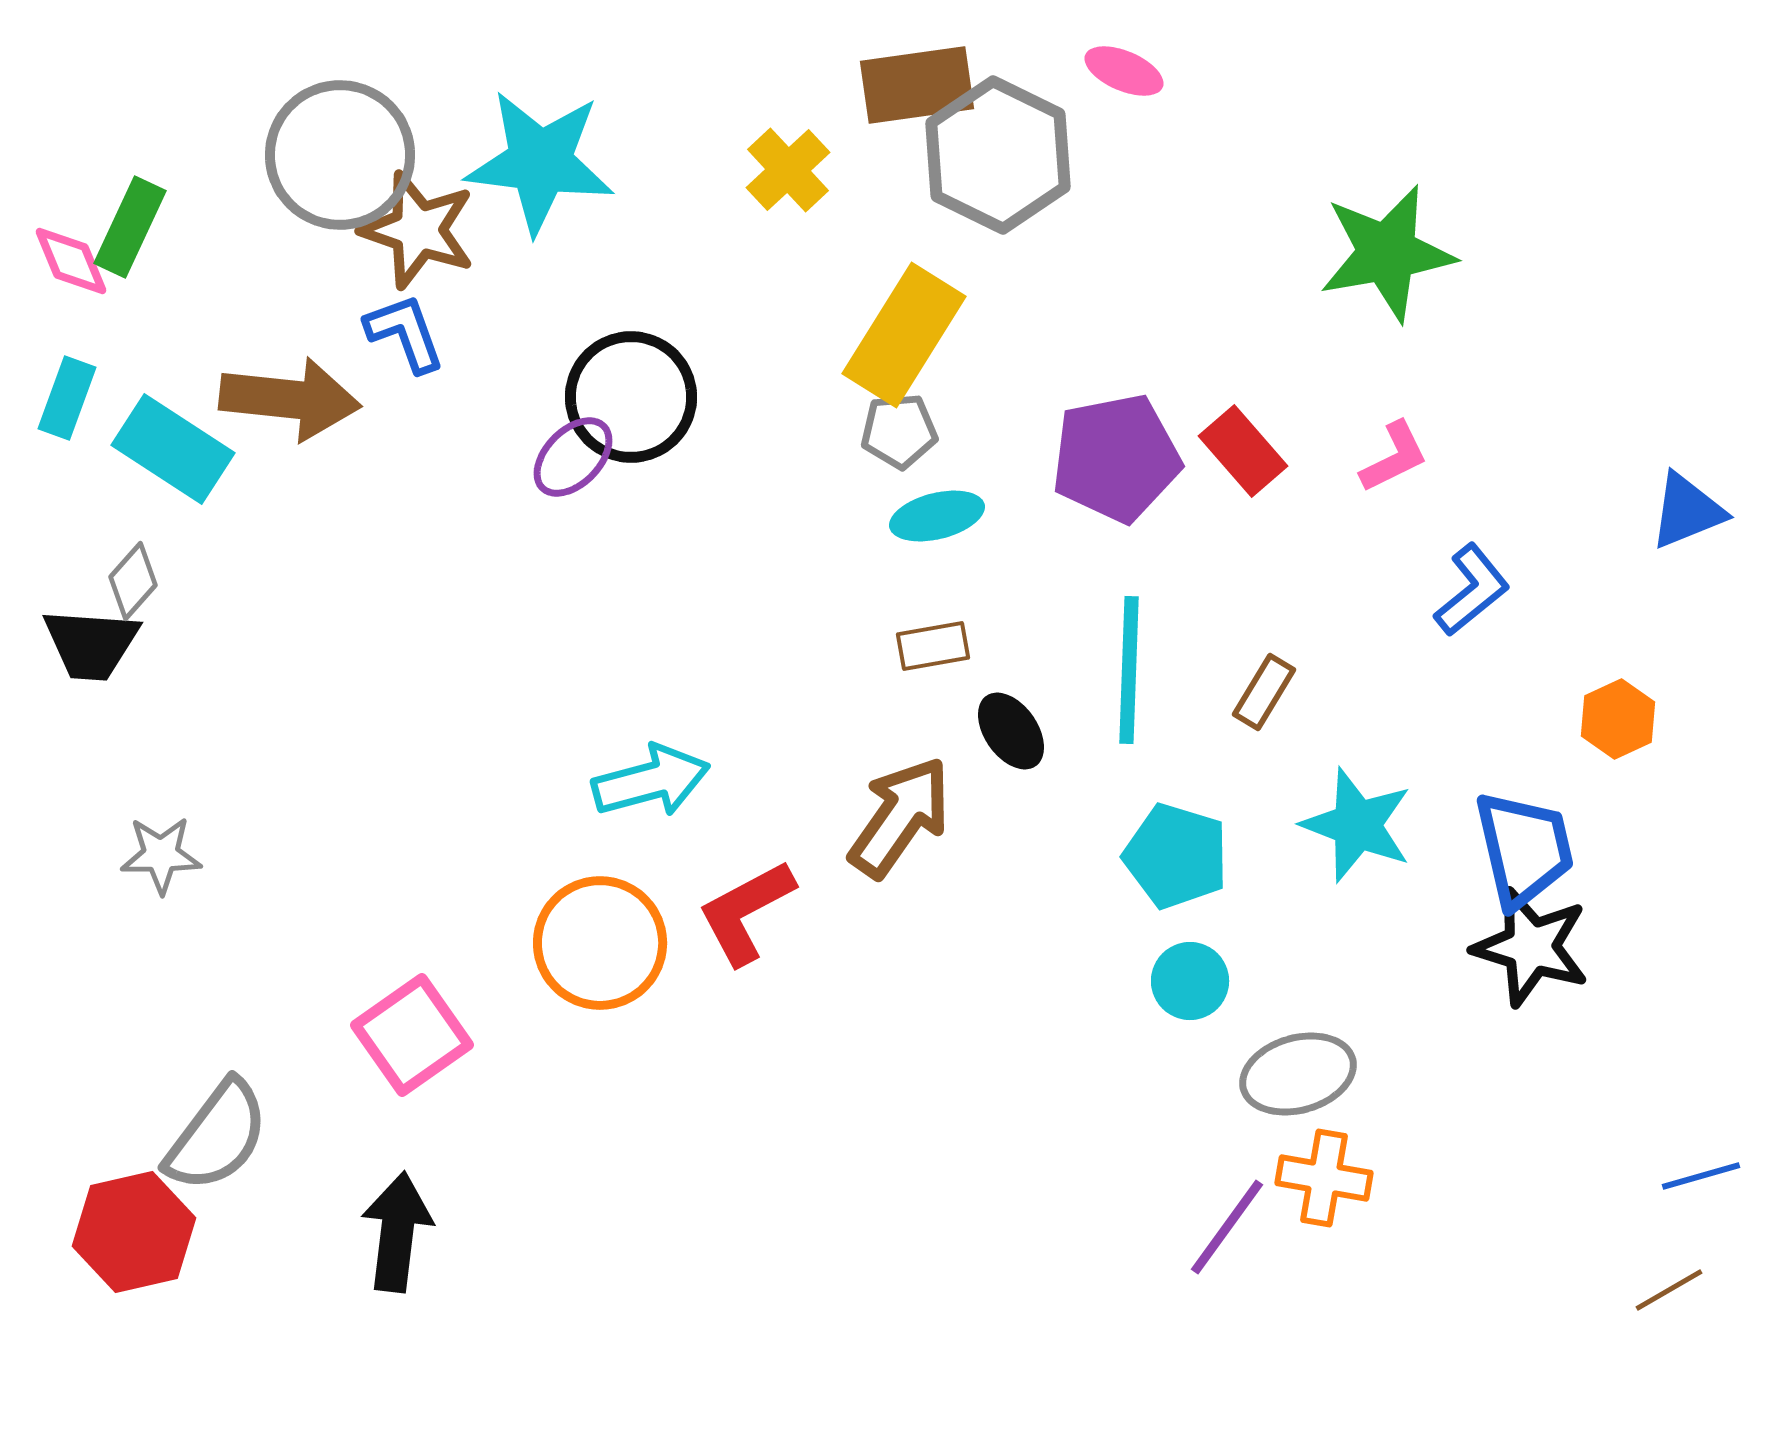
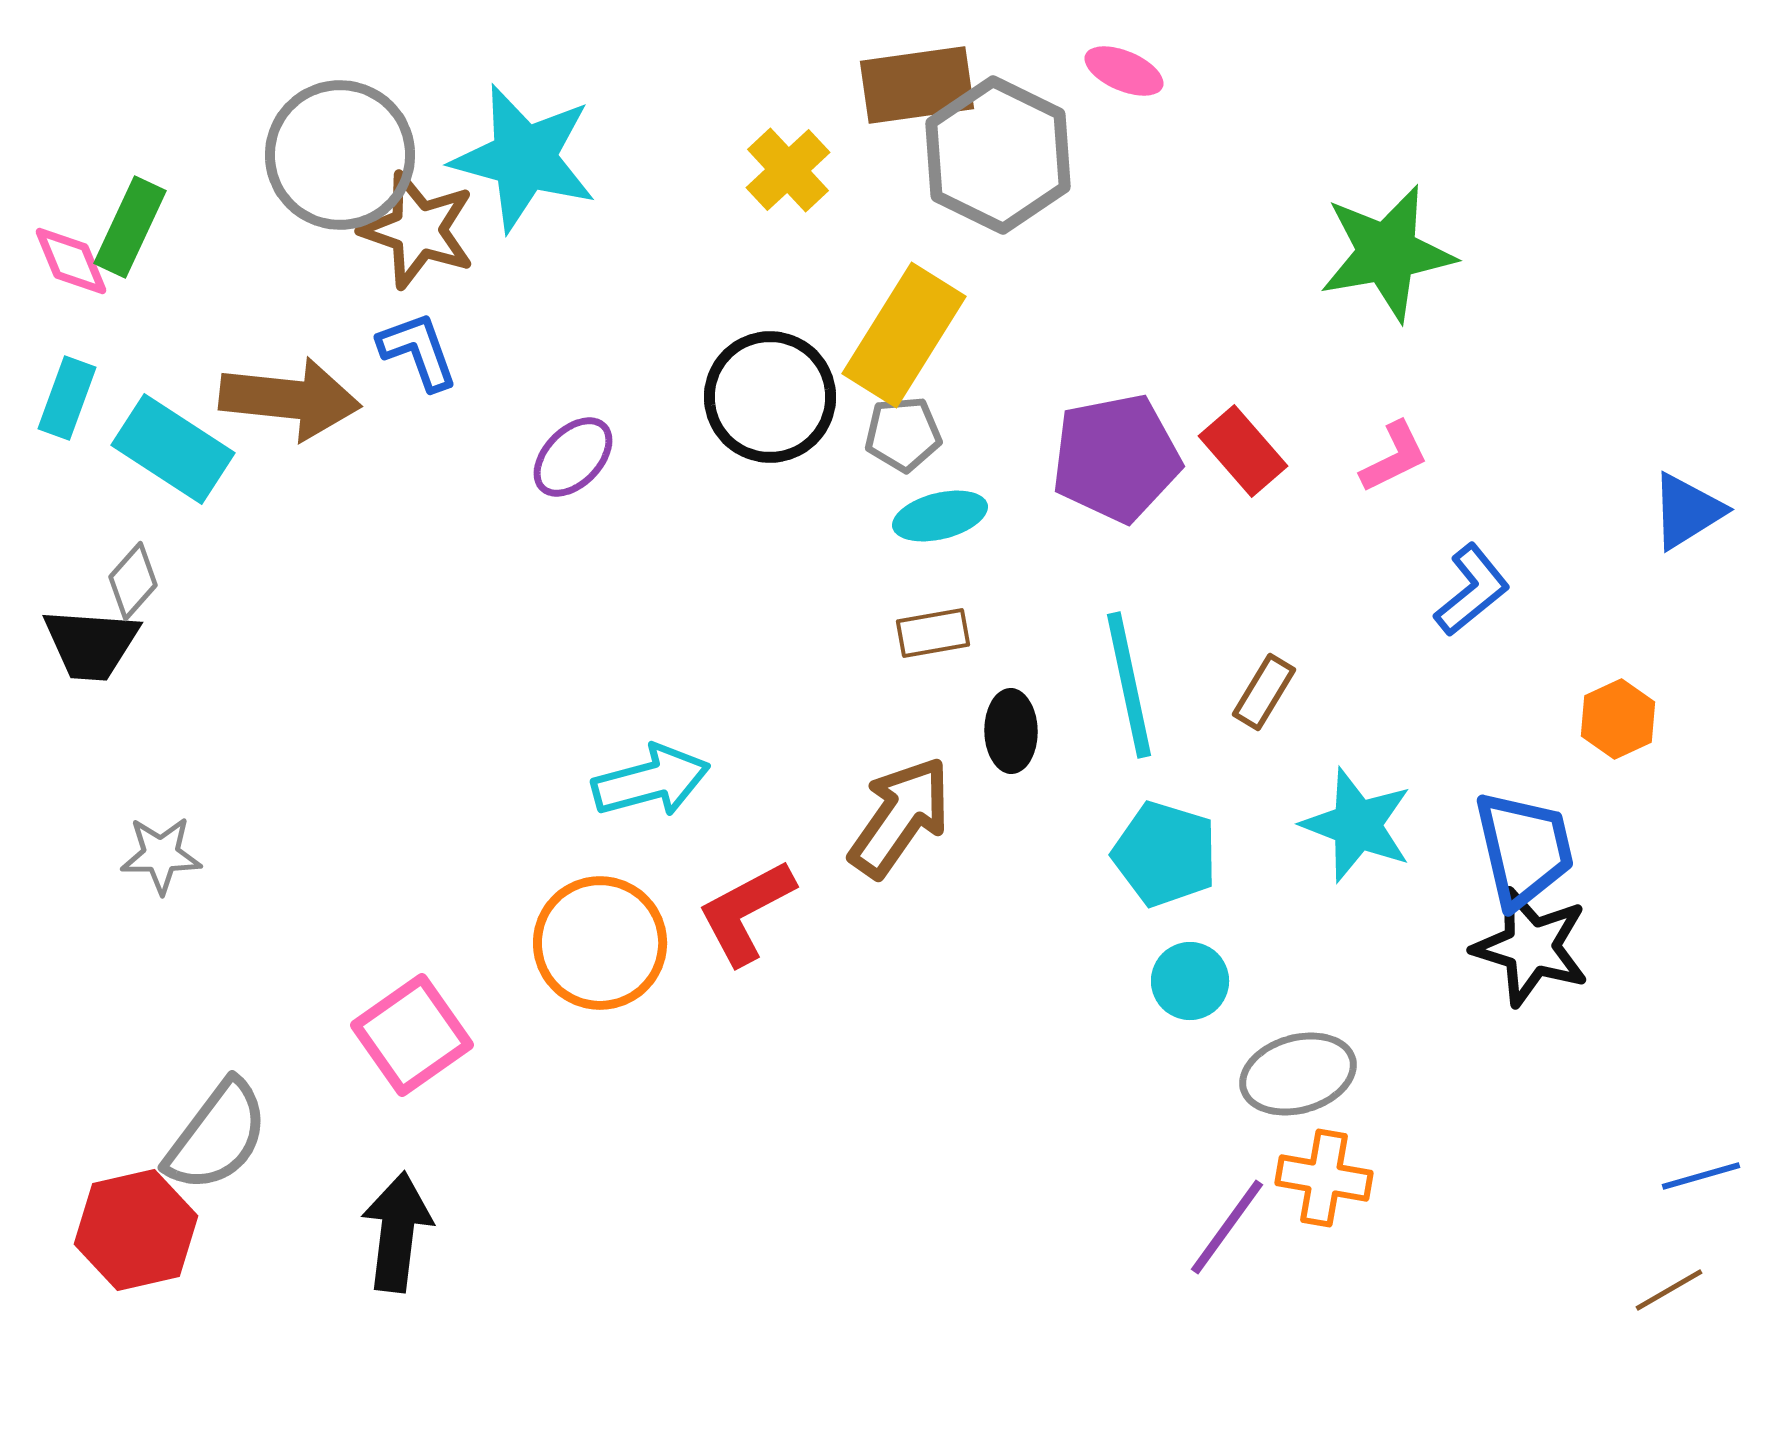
cyan star at (540, 162): moved 16 px left, 4 px up; rotated 8 degrees clockwise
blue L-shape at (405, 333): moved 13 px right, 18 px down
black circle at (631, 397): moved 139 px right
gray pentagon at (899, 431): moved 4 px right, 3 px down
blue triangle at (1687, 511): rotated 10 degrees counterclockwise
cyan ellipse at (937, 516): moved 3 px right
brown rectangle at (933, 646): moved 13 px up
cyan line at (1129, 670): moved 15 px down; rotated 14 degrees counterclockwise
black ellipse at (1011, 731): rotated 34 degrees clockwise
cyan pentagon at (1176, 856): moved 11 px left, 2 px up
red hexagon at (134, 1232): moved 2 px right, 2 px up
